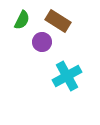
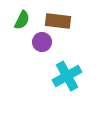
brown rectangle: rotated 25 degrees counterclockwise
